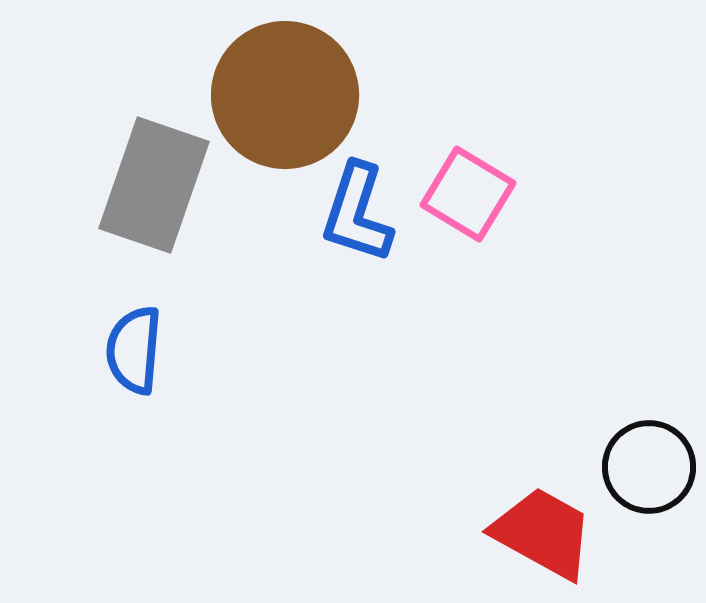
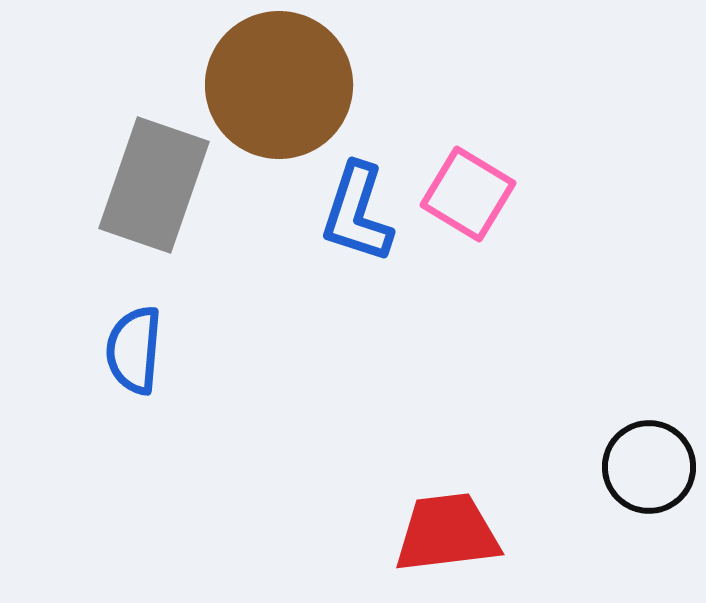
brown circle: moved 6 px left, 10 px up
red trapezoid: moved 96 px left; rotated 36 degrees counterclockwise
